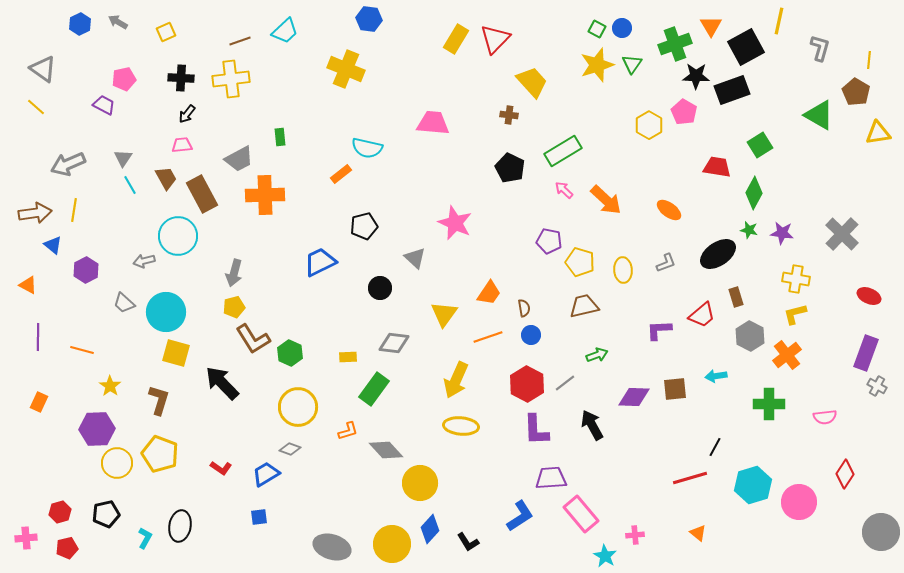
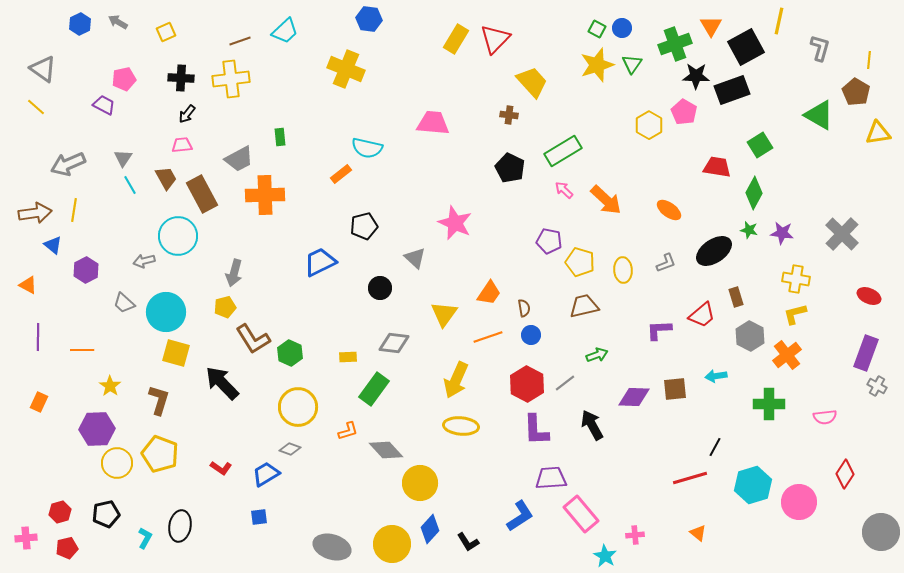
black ellipse at (718, 254): moved 4 px left, 3 px up
yellow pentagon at (234, 307): moved 9 px left
orange line at (82, 350): rotated 15 degrees counterclockwise
